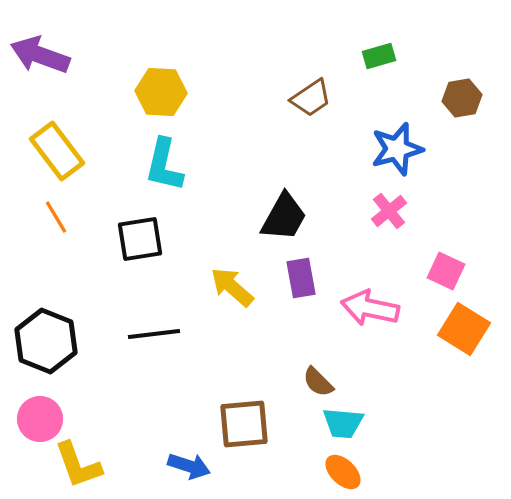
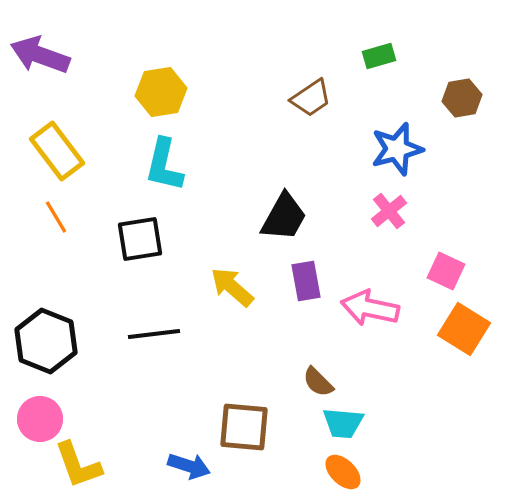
yellow hexagon: rotated 12 degrees counterclockwise
purple rectangle: moved 5 px right, 3 px down
brown square: moved 3 px down; rotated 10 degrees clockwise
